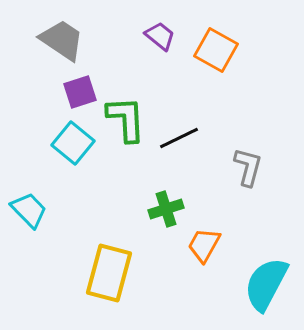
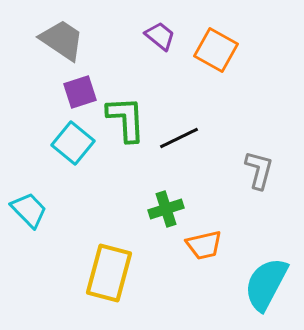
gray L-shape: moved 11 px right, 3 px down
orange trapezoid: rotated 132 degrees counterclockwise
